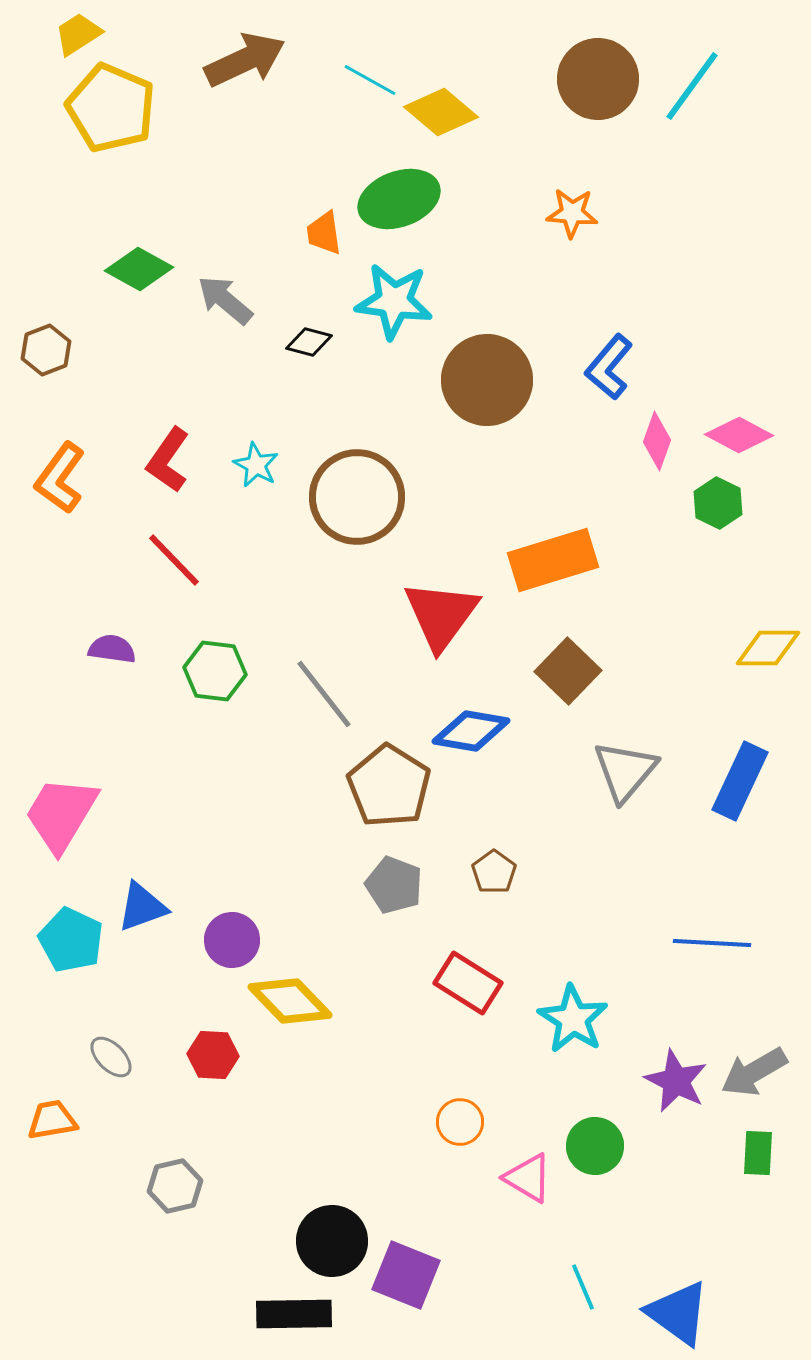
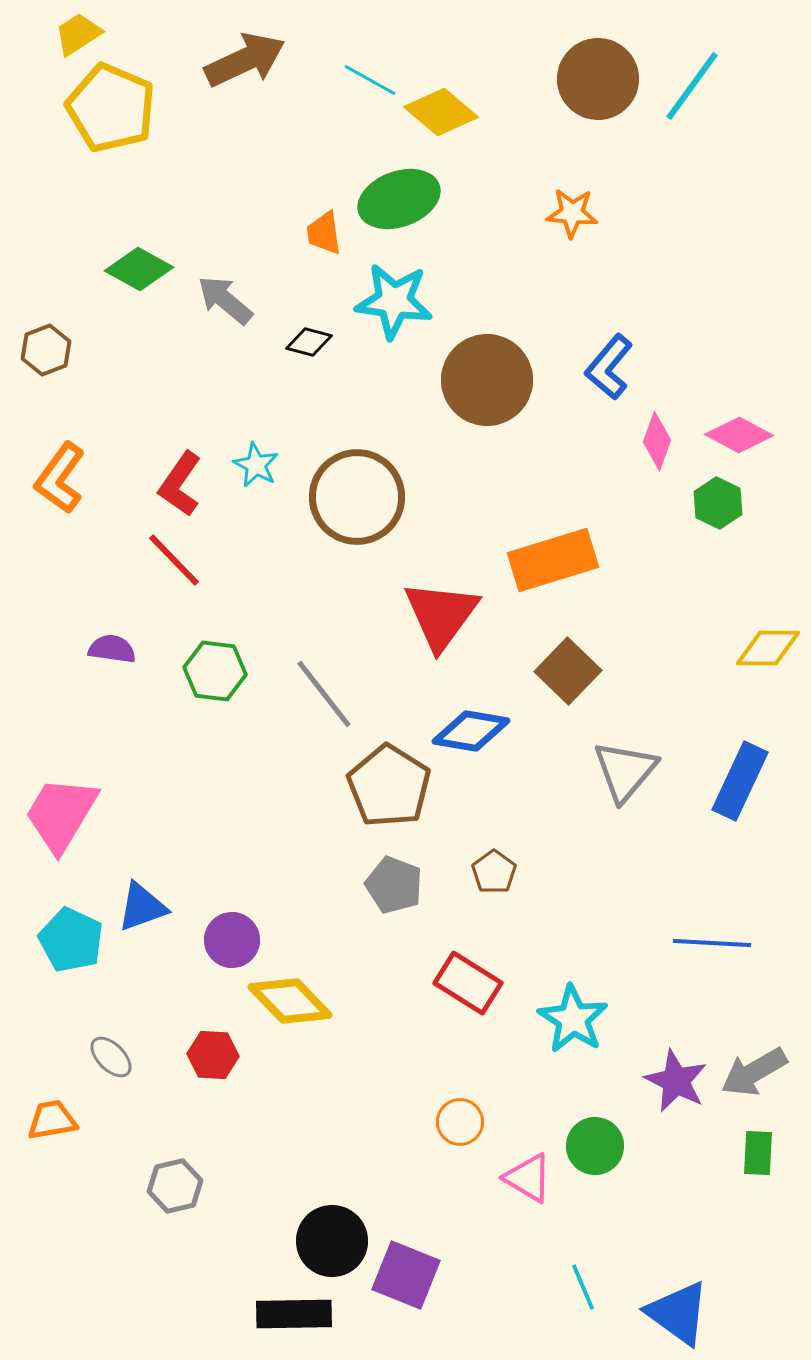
red L-shape at (168, 460): moved 12 px right, 24 px down
